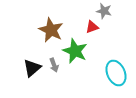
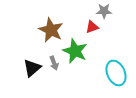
gray star: rotated 14 degrees counterclockwise
gray arrow: moved 2 px up
